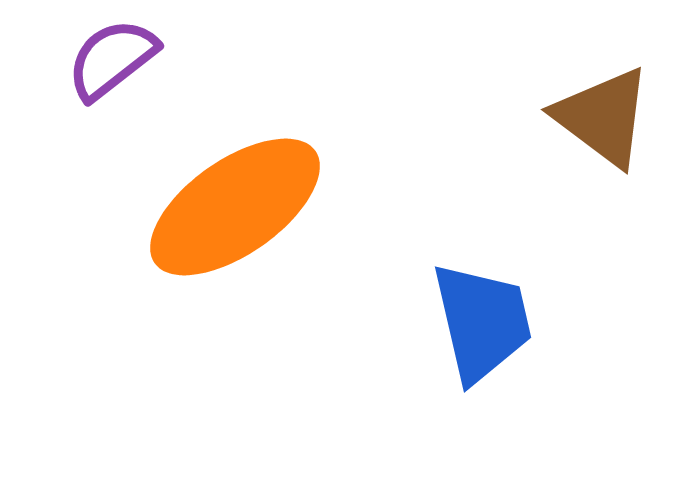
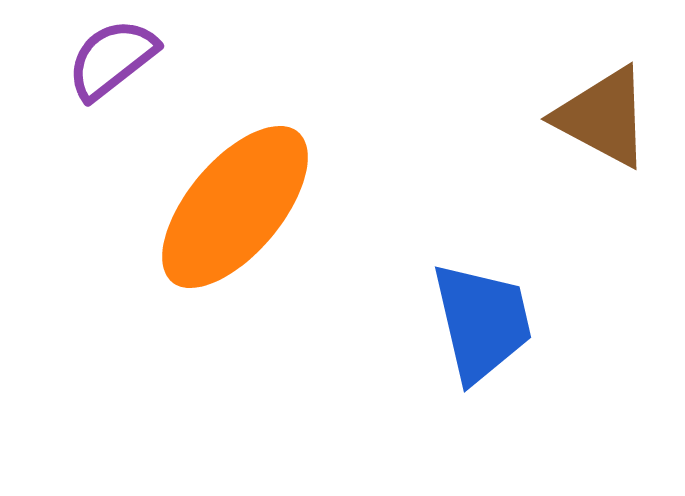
brown triangle: rotated 9 degrees counterclockwise
orange ellipse: rotated 15 degrees counterclockwise
